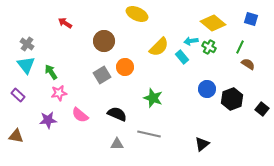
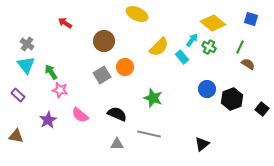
cyan arrow: moved 1 px right, 1 px up; rotated 136 degrees clockwise
pink star: moved 1 px right, 3 px up; rotated 21 degrees clockwise
purple star: rotated 24 degrees counterclockwise
